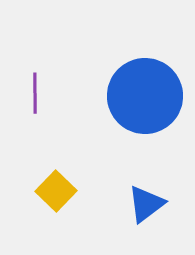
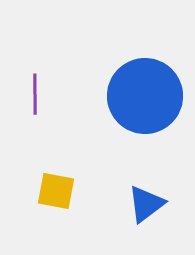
purple line: moved 1 px down
yellow square: rotated 33 degrees counterclockwise
